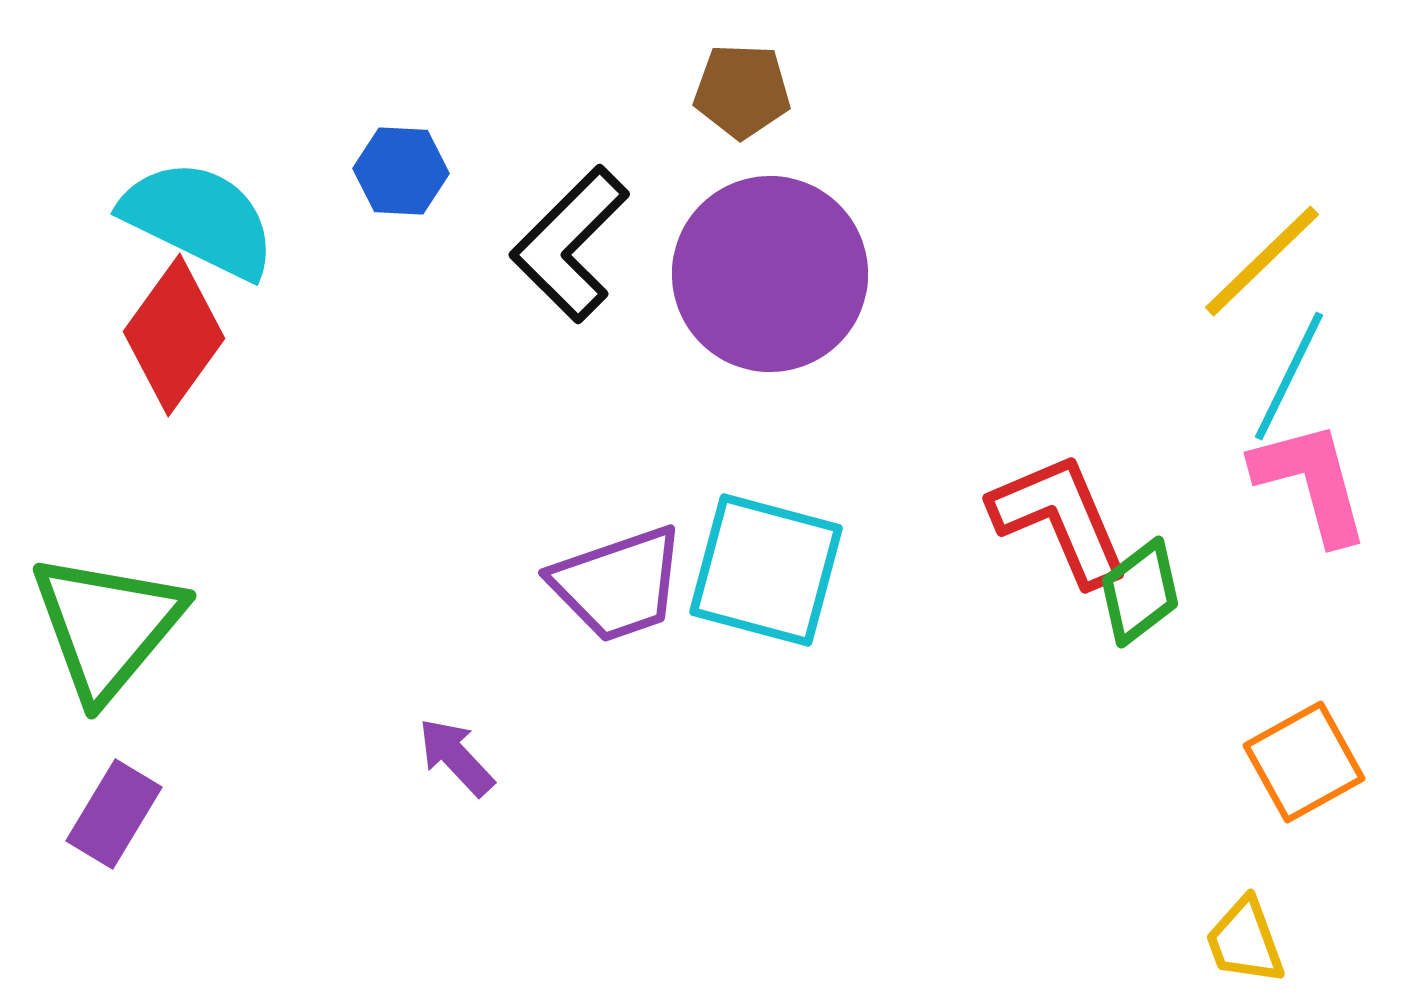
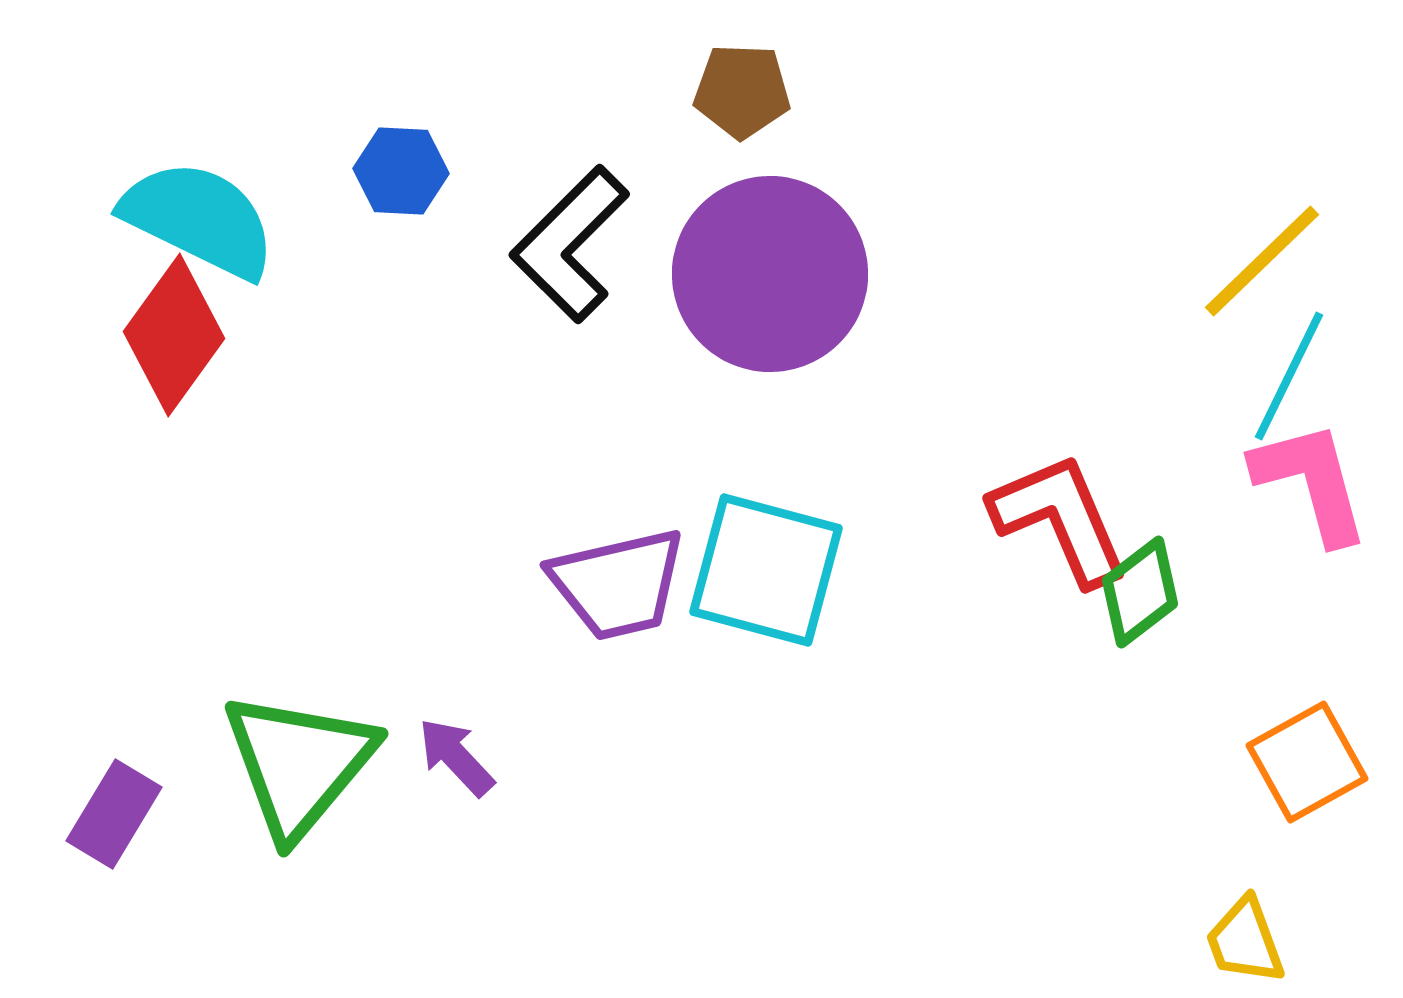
purple trapezoid: rotated 6 degrees clockwise
green triangle: moved 192 px right, 138 px down
orange square: moved 3 px right
